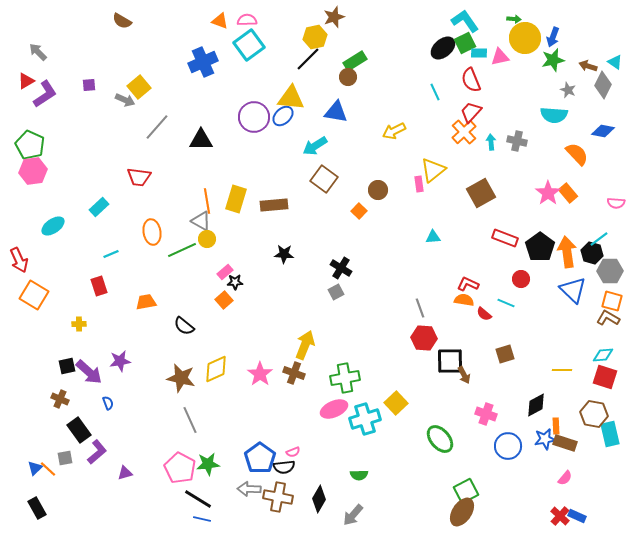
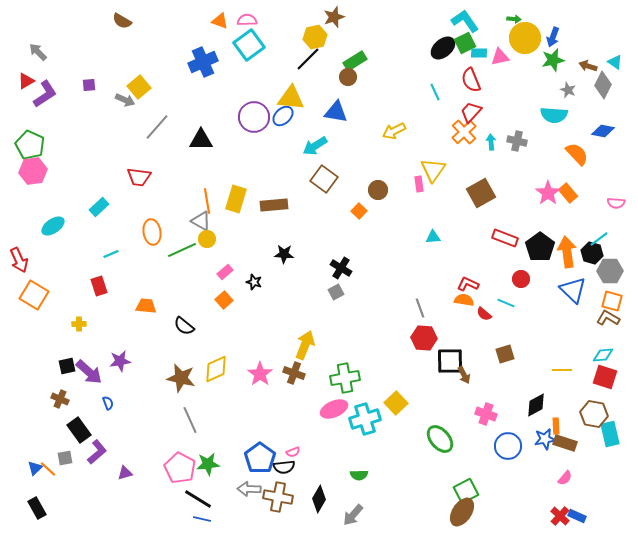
yellow triangle at (433, 170): rotated 16 degrees counterclockwise
black star at (235, 282): moved 19 px right; rotated 21 degrees clockwise
orange trapezoid at (146, 302): moved 4 px down; rotated 15 degrees clockwise
